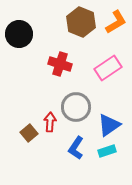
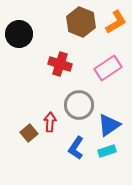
gray circle: moved 3 px right, 2 px up
